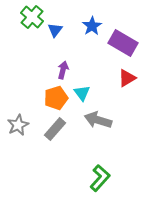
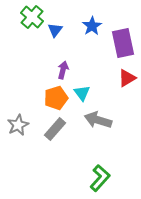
purple rectangle: rotated 48 degrees clockwise
